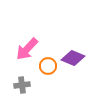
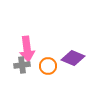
pink arrow: rotated 50 degrees counterclockwise
gray cross: moved 20 px up
